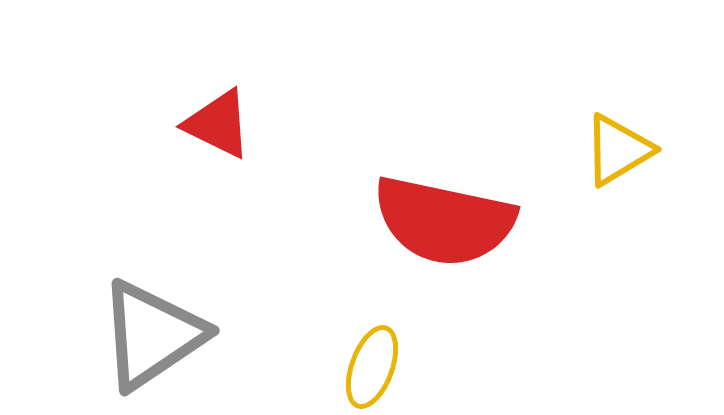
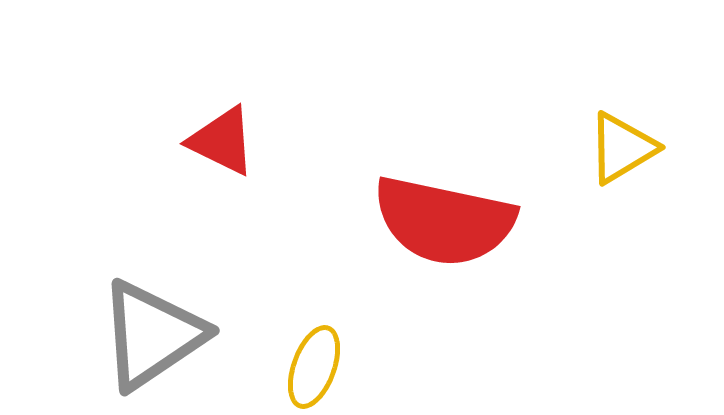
red triangle: moved 4 px right, 17 px down
yellow triangle: moved 4 px right, 2 px up
yellow ellipse: moved 58 px left
